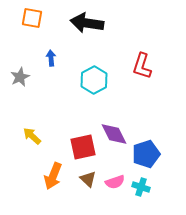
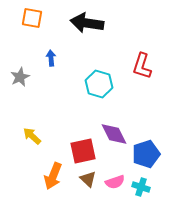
cyan hexagon: moved 5 px right, 4 px down; rotated 16 degrees counterclockwise
red square: moved 4 px down
